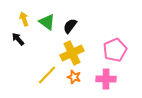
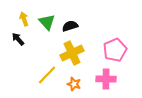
green triangle: rotated 12 degrees clockwise
black semicircle: rotated 35 degrees clockwise
orange star: moved 7 px down
